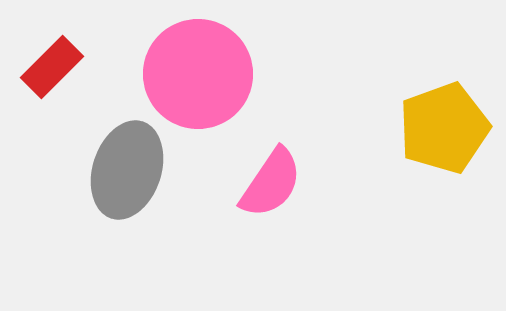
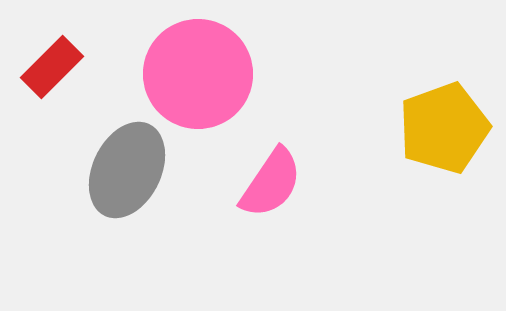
gray ellipse: rotated 8 degrees clockwise
